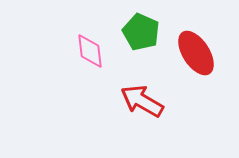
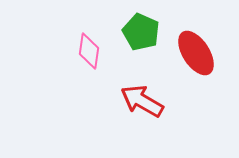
pink diamond: moved 1 px left; rotated 15 degrees clockwise
